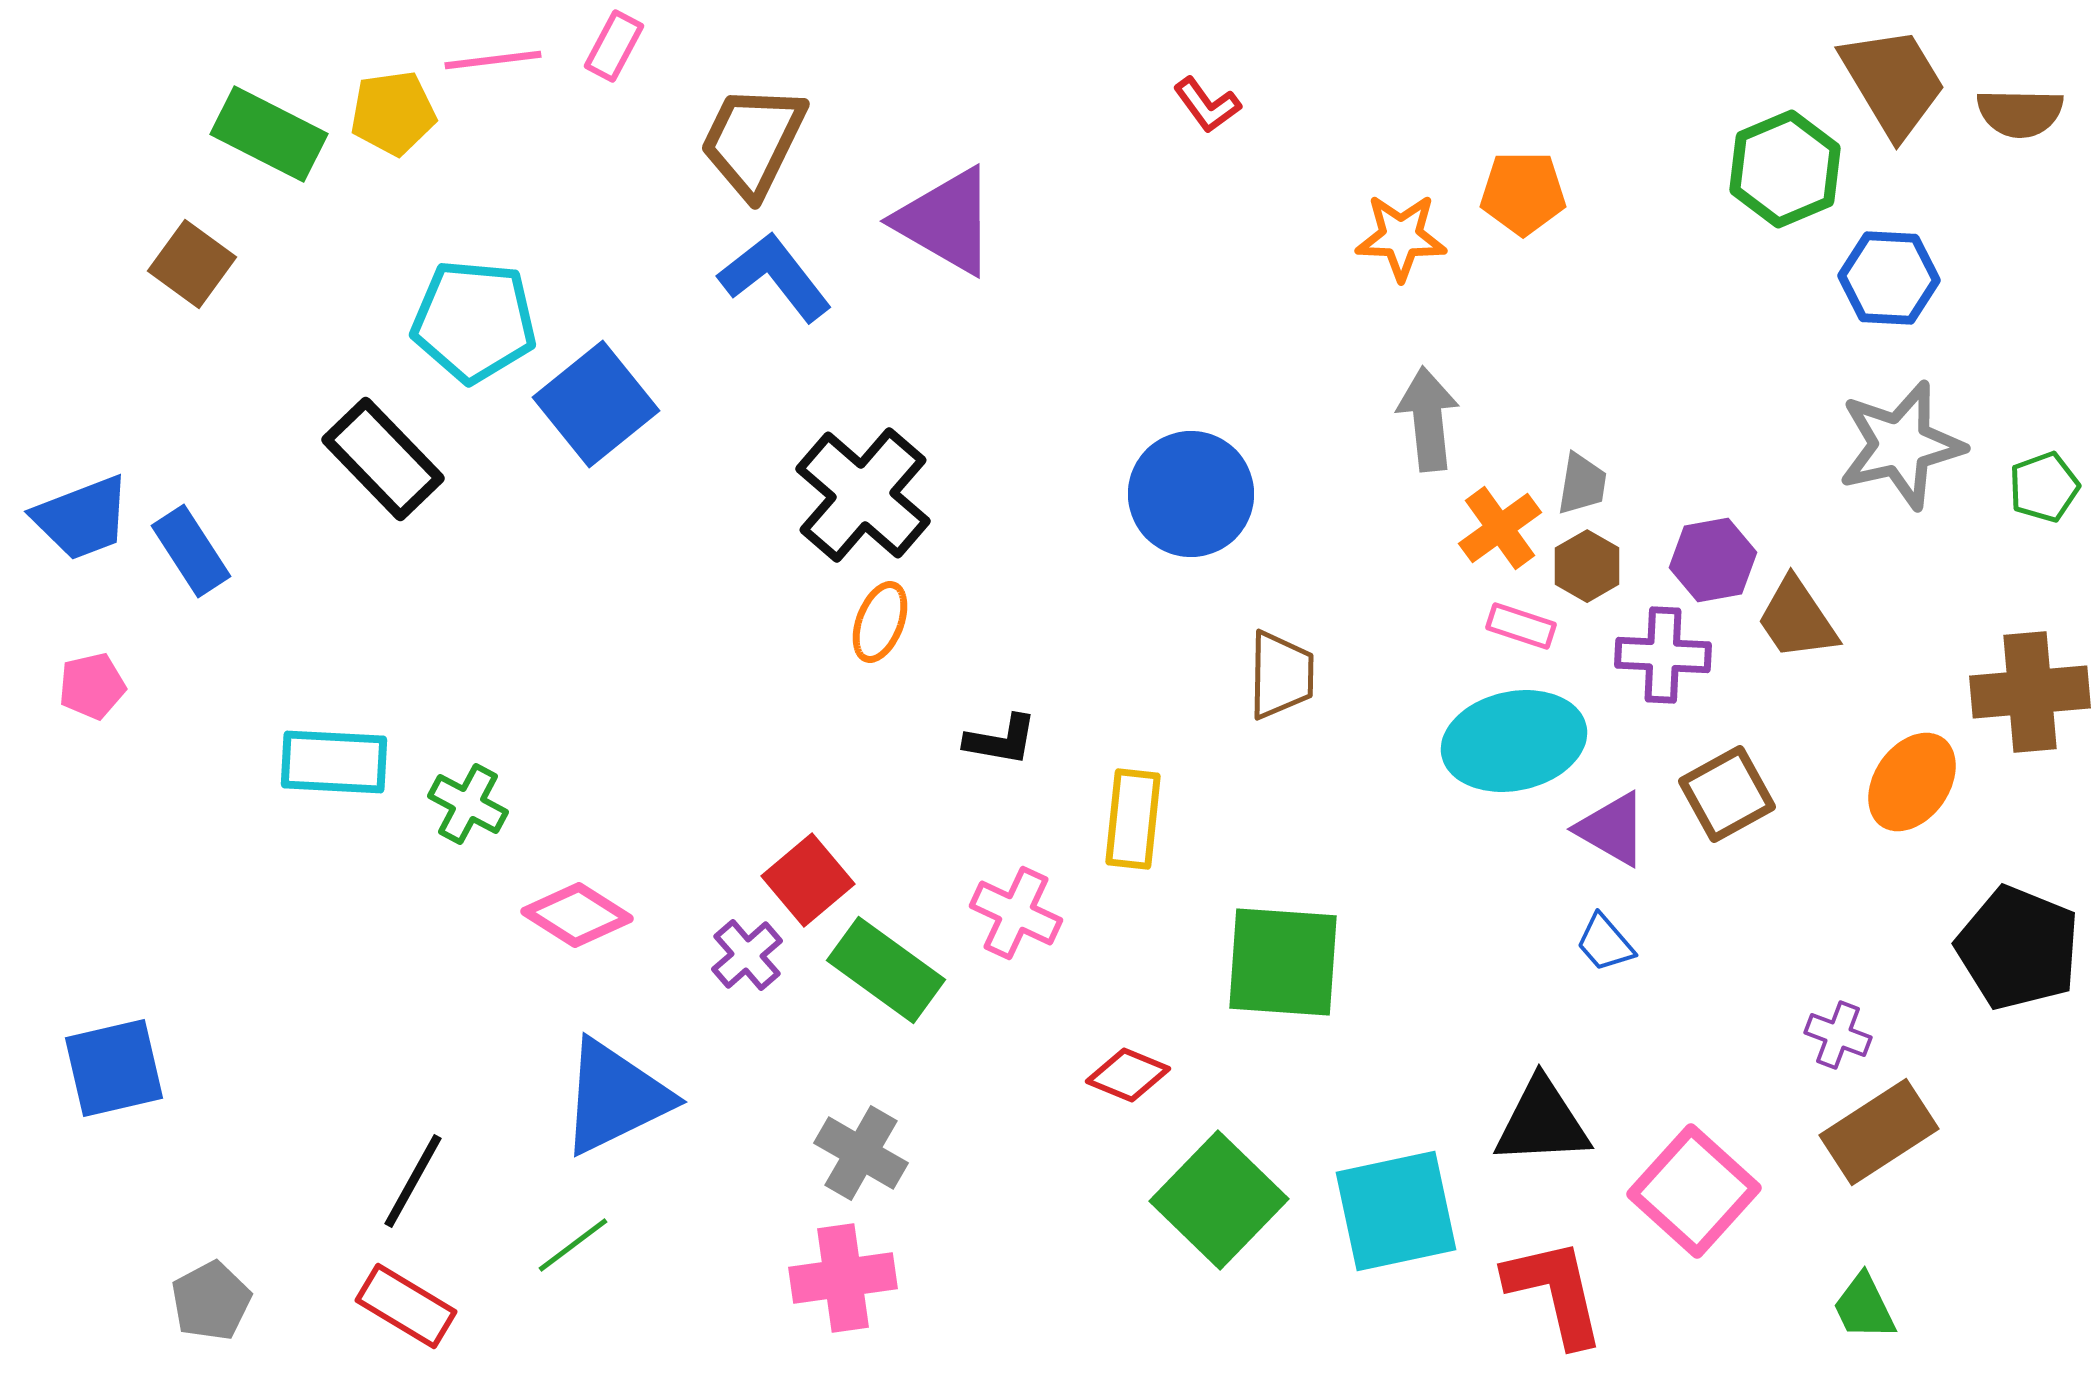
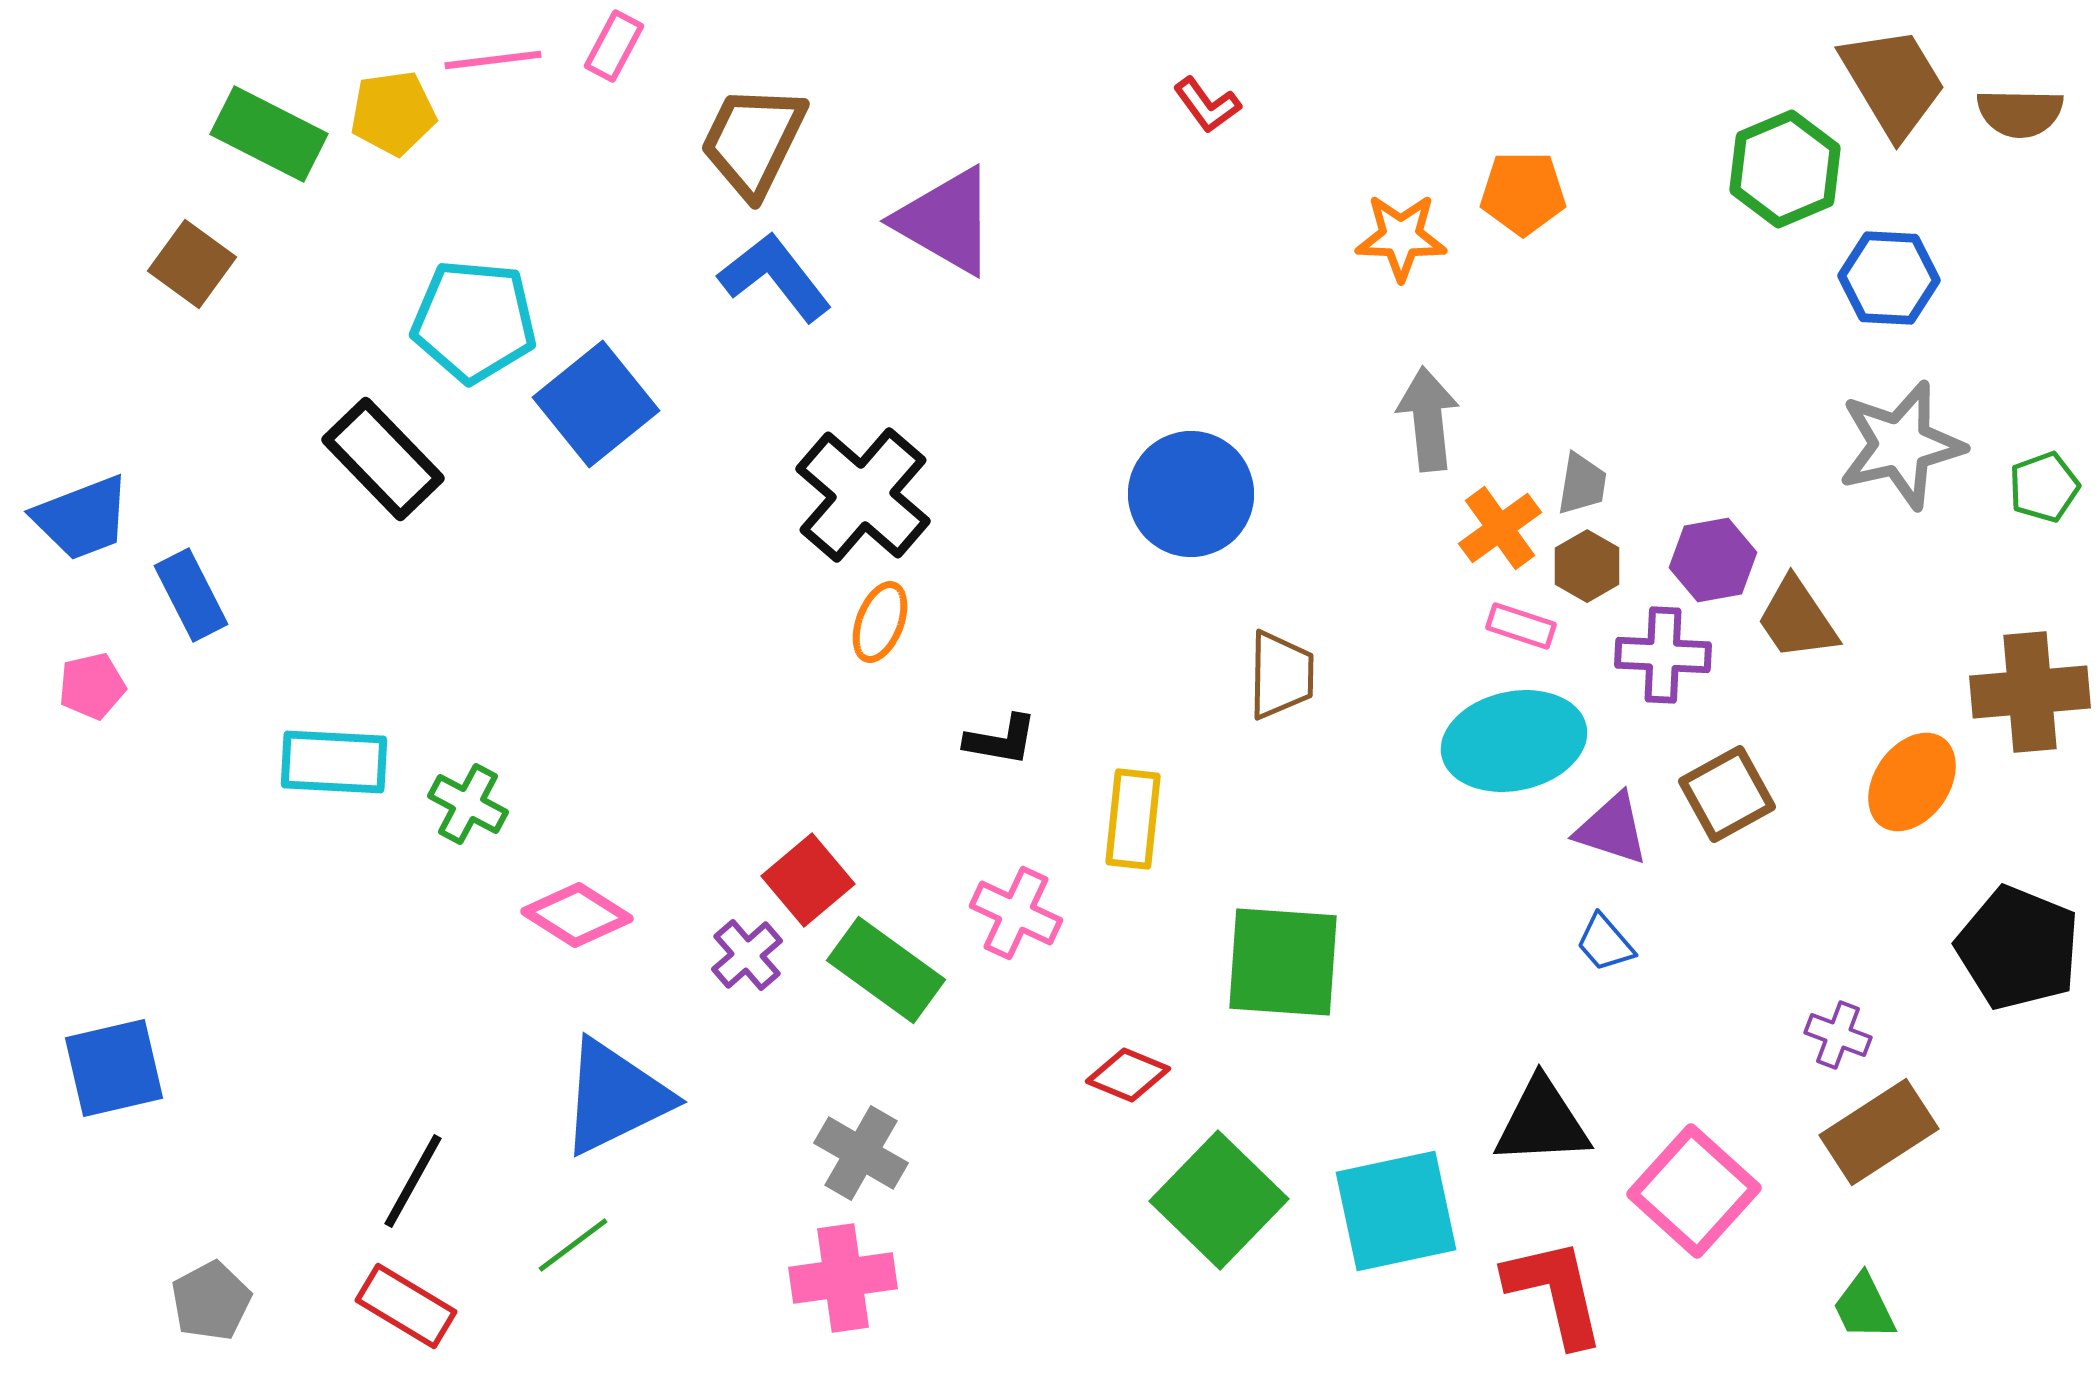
blue rectangle at (191, 551): moved 44 px down; rotated 6 degrees clockwise
purple triangle at (1612, 829): rotated 12 degrees counterclockwise
